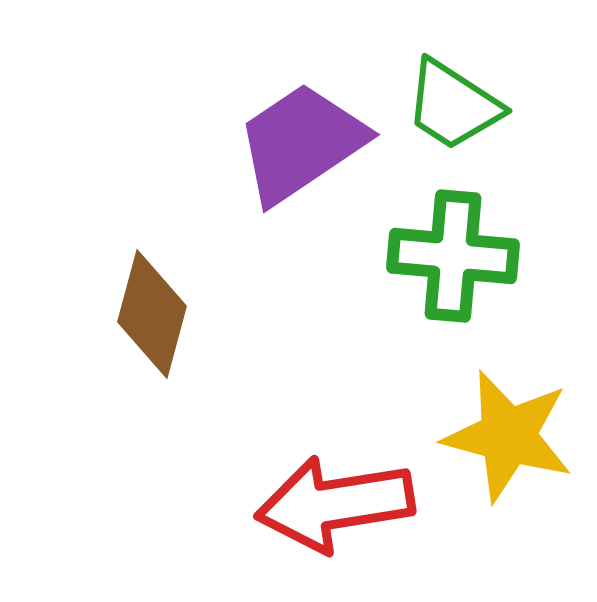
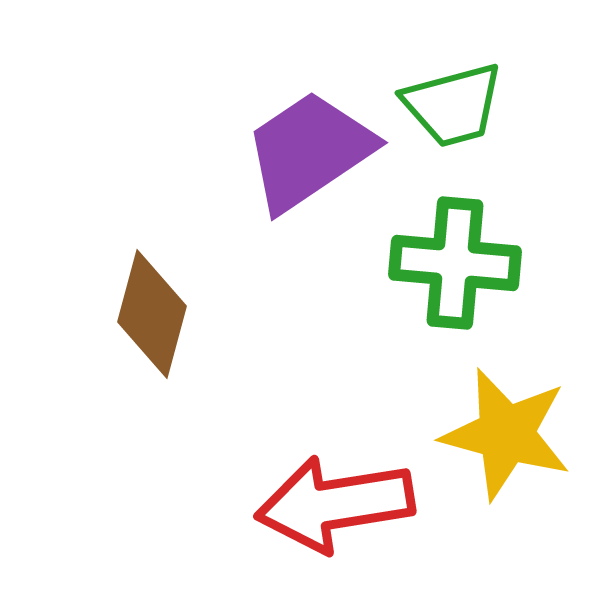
green trapezoid: rotated 48 degrees counterclockwise
purple trapezoid: moved 8 px right, 8 px down
green cross: moved 2 px right, 7 px down
yellow star: moved 2 px left, 2 px up
